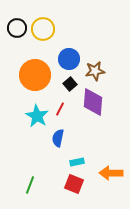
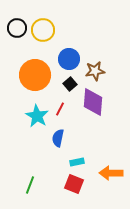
yellow circle: moved 1 px down
